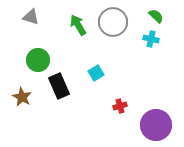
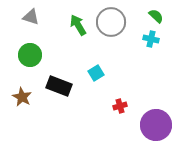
gray circle: moved 2 px left
green circle: moved 8 px left, 5 px up
black rectangle: rotated 45 degrees counterclockwise
